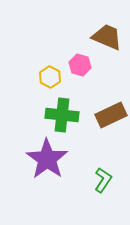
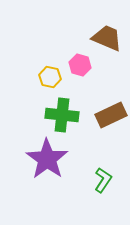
brown trapezoid: moved 1 px down
yellow hexagon: rotated 15 degrees counterclockwise
